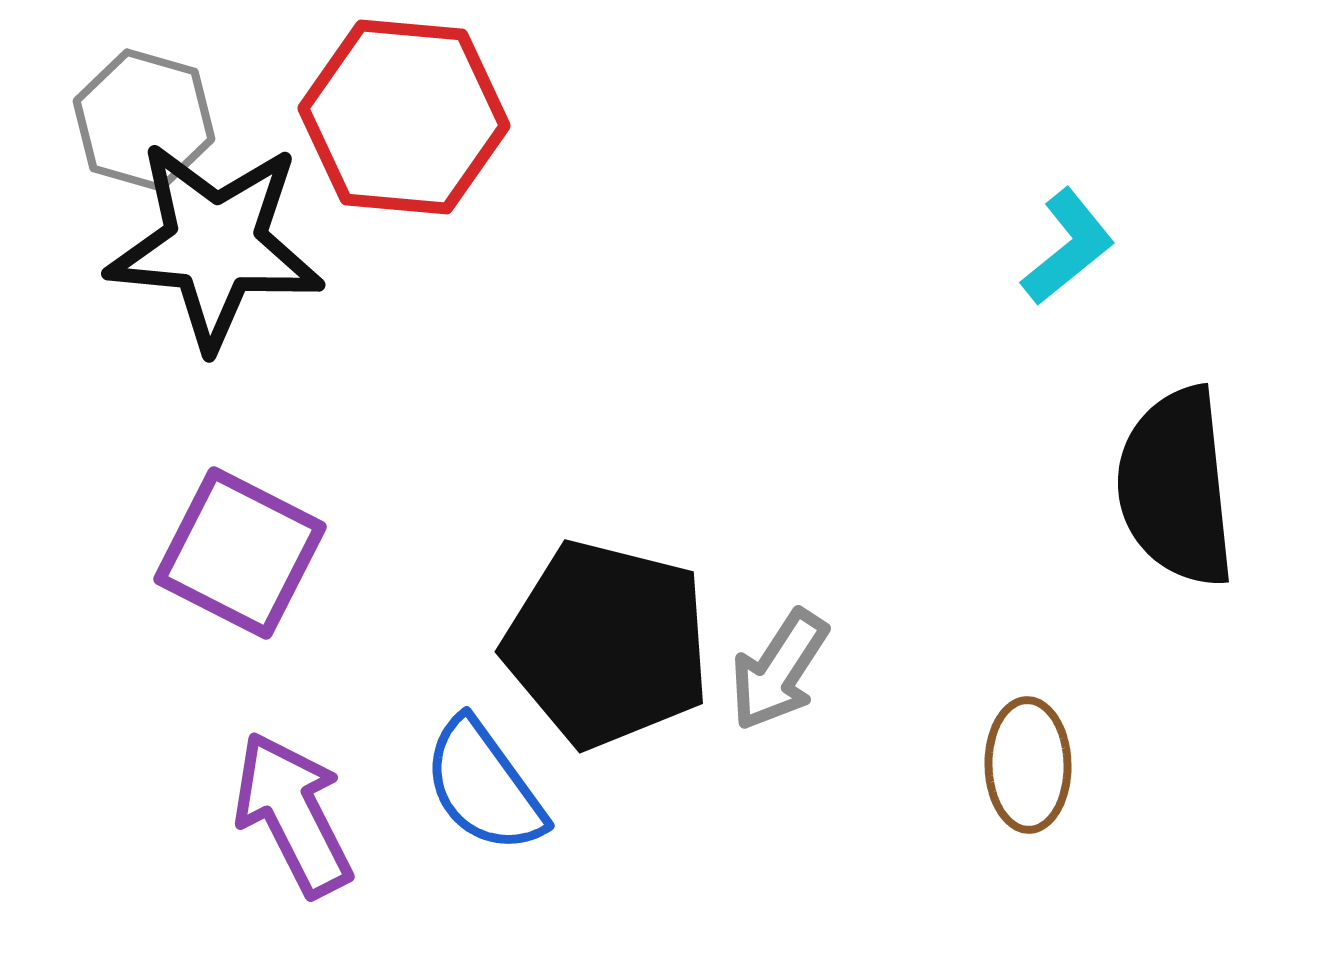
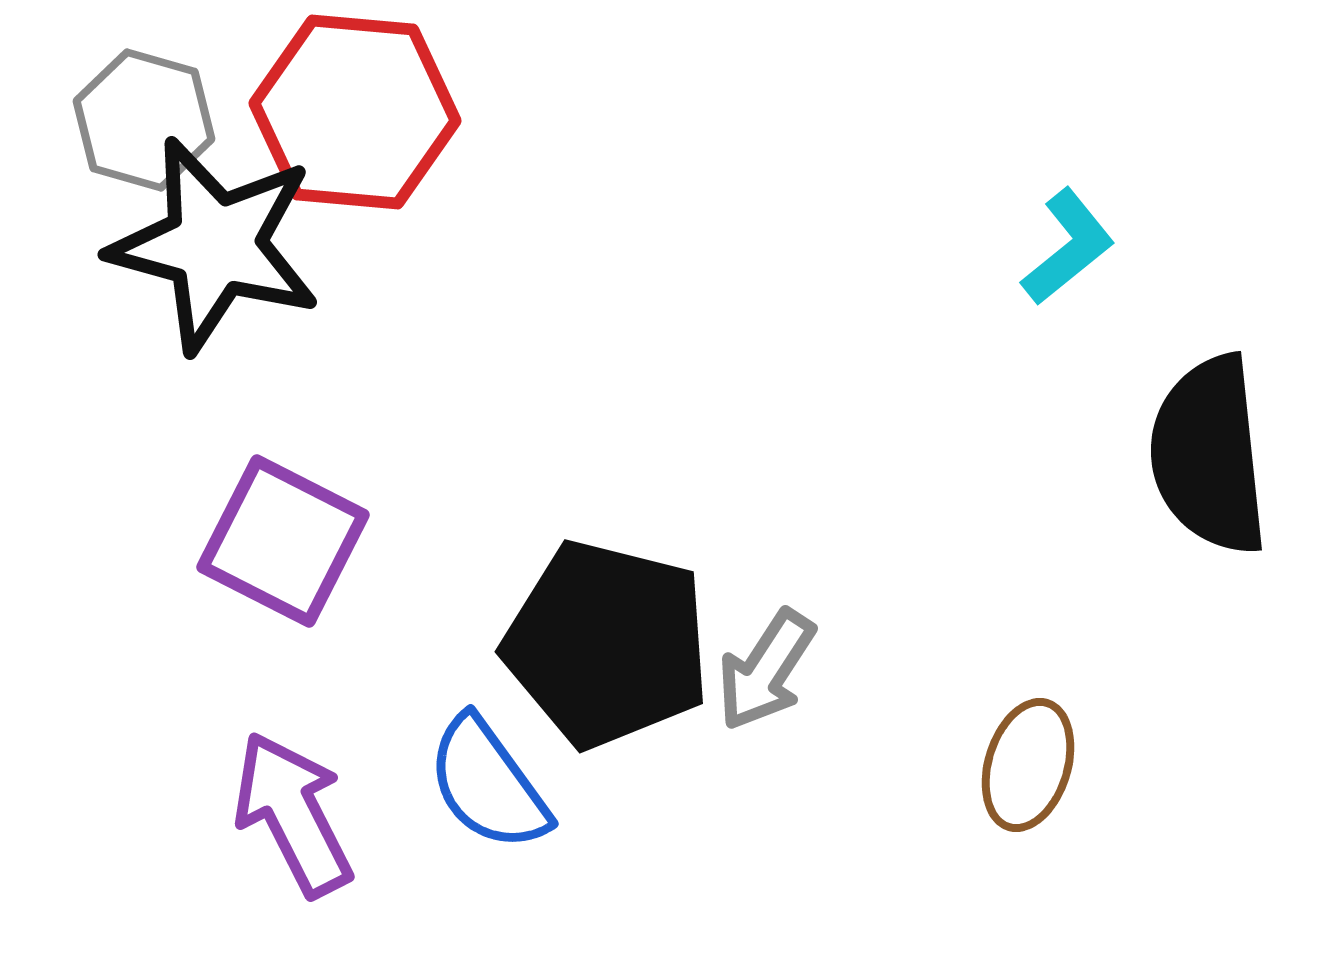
red hexagon: moved 49 px left, 5 px up
black star: rotated 10 degrees clockwise
black semicircle: moved 33 px right, 32 px up
purple square: moved 43 px right, 12 px up
gray arrow: moved 13 px left
brown ellipse: rotated 18 degrees clockwise
blue semicircle: moved 4 px right, 2 px up
